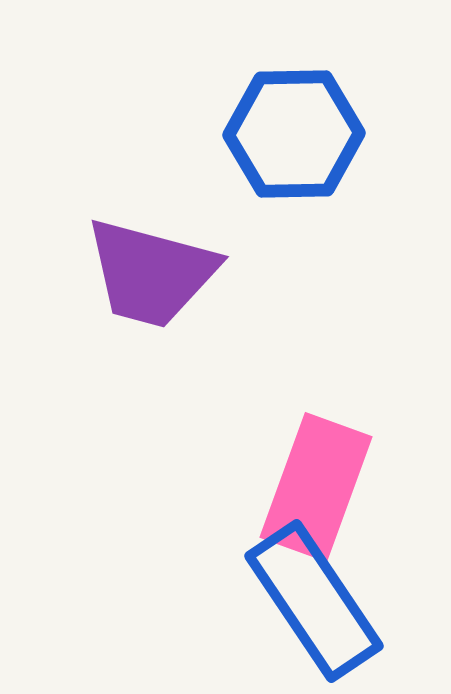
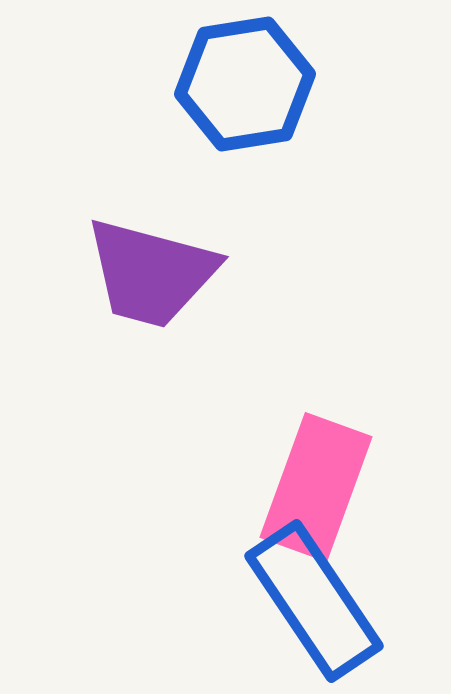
blue hexagon: moved 49 px left, 50 px up; rotated 8 degrees counterclockwise
